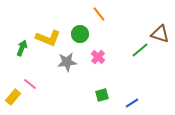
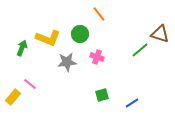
pink cross: moved 1 px left; rotated 24 degrees counterclockwise
